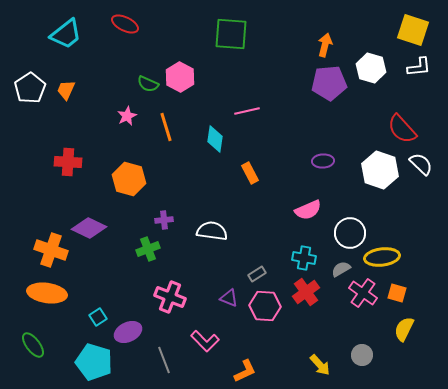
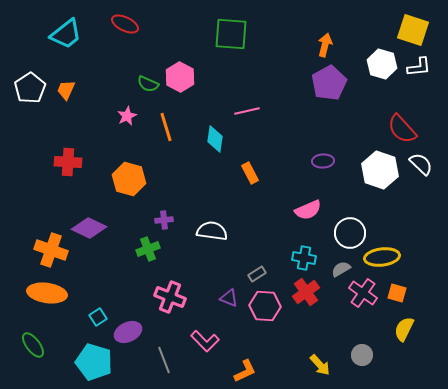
white hexagon at (371, 68): moved 11 px right, 4 px up
purple pentagon at (329, 83): rotated 24 degrees counterclockwise
